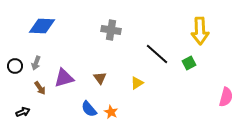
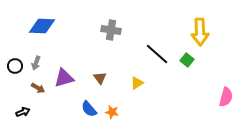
yellow arrow: moved 1 px down
green square: moved 2 px left, 3 px up; rotated 24 degrees counterclockwise
brown arrow: moved 2 px left; rotated 24 degrees counterclockwise
orange star: moved 1 px right; rotated 16 degrees counterclockwise
